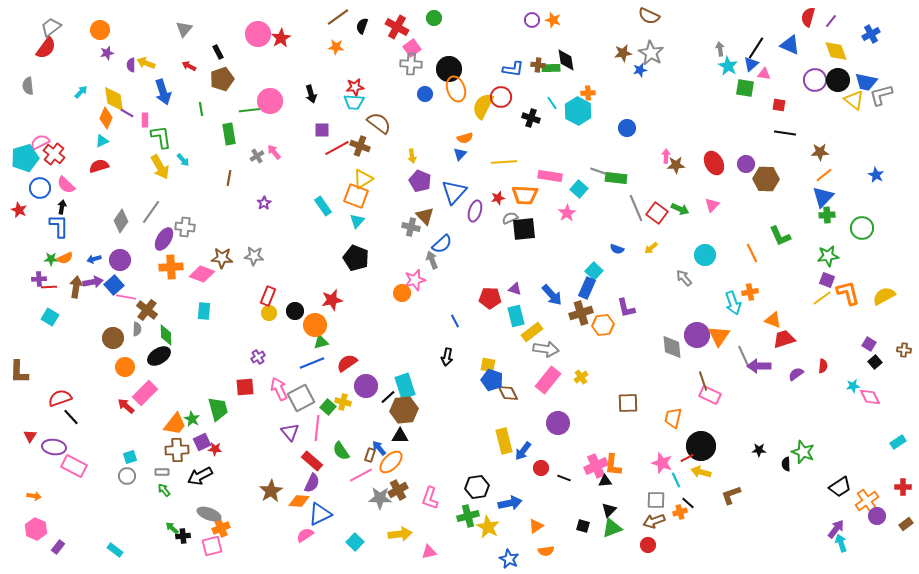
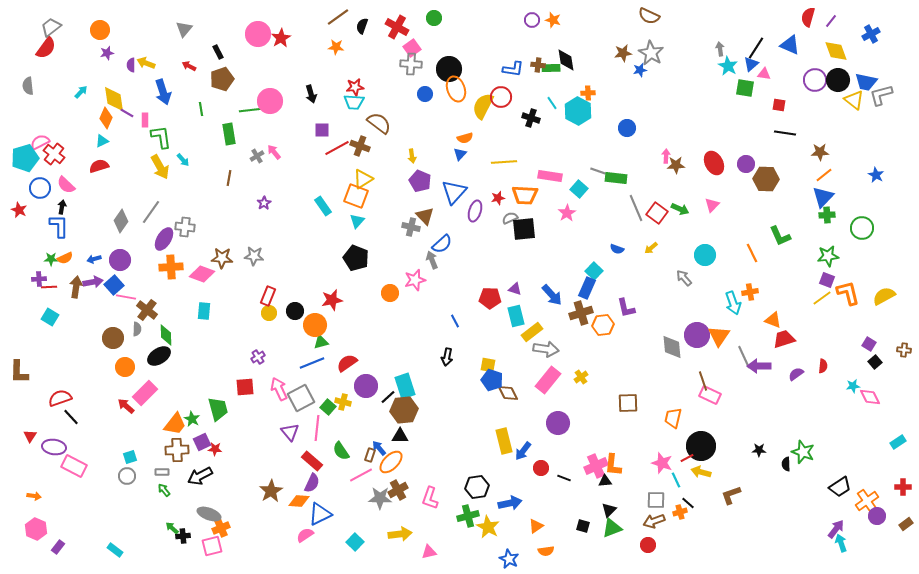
orange circle at (402, 293): moved 12 px left
